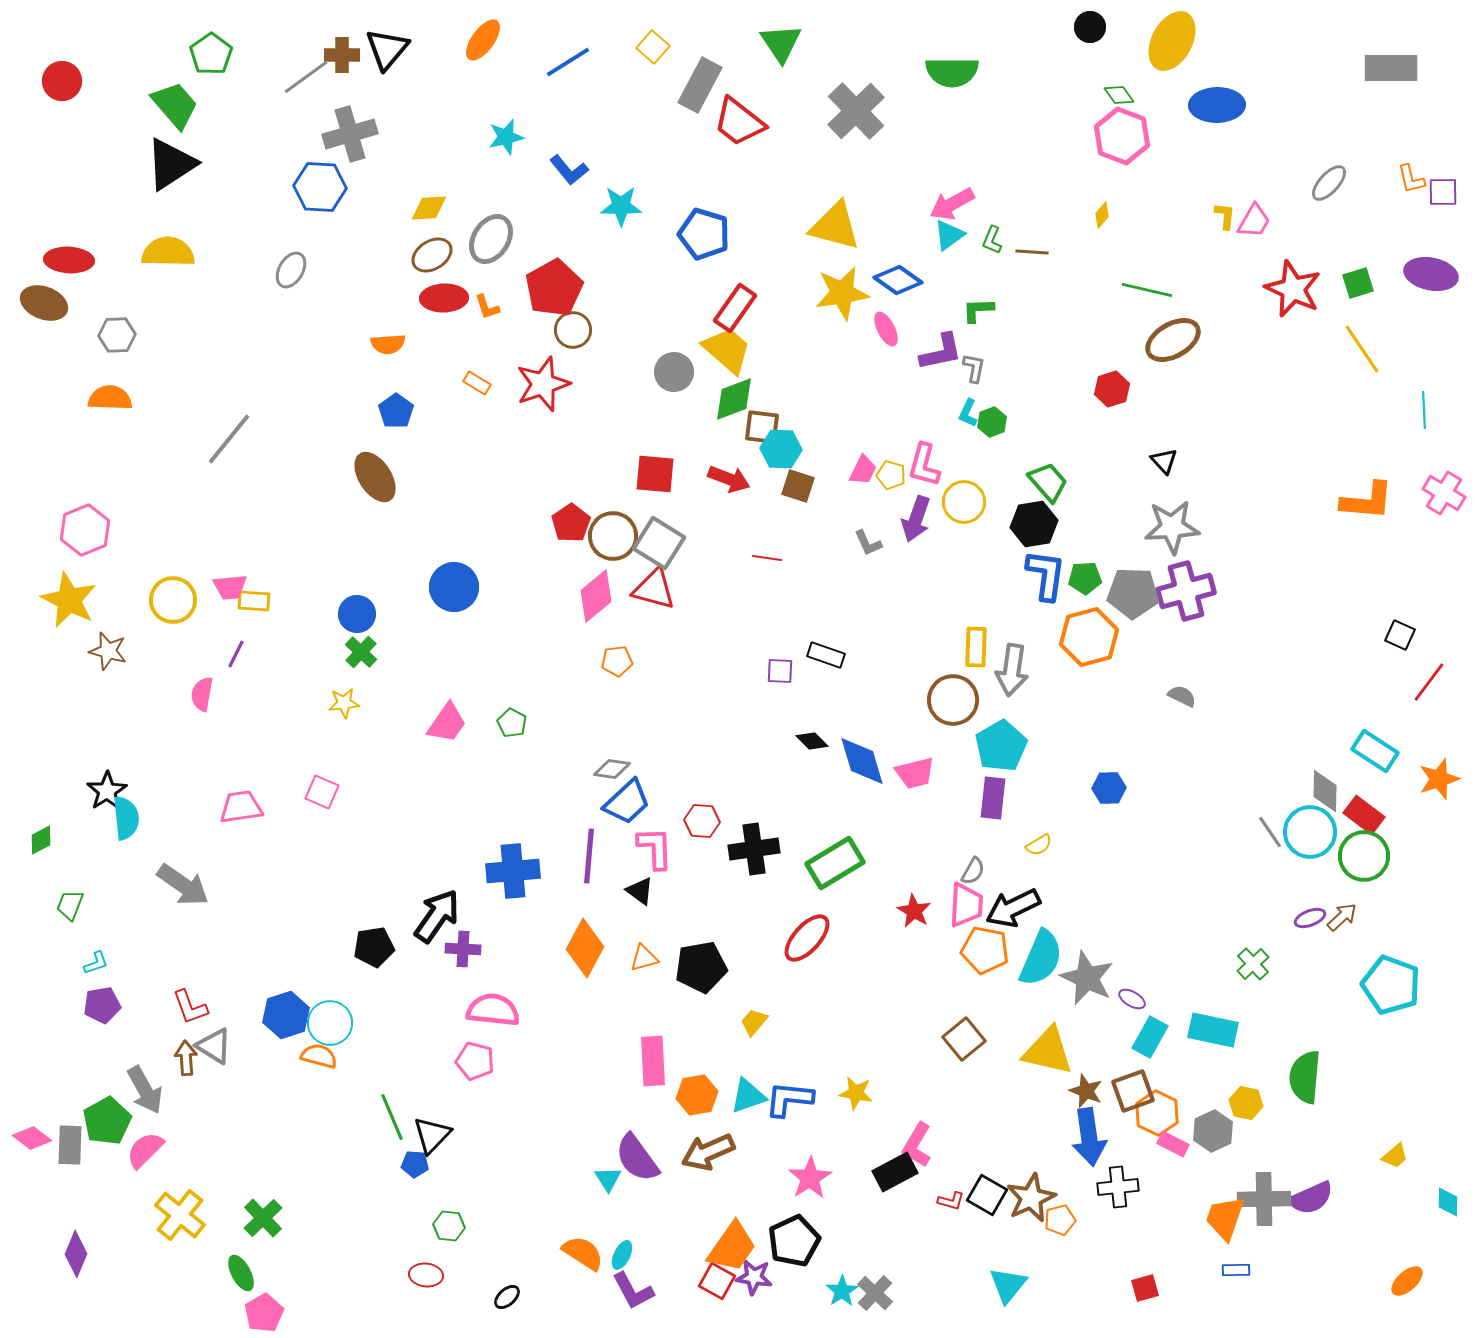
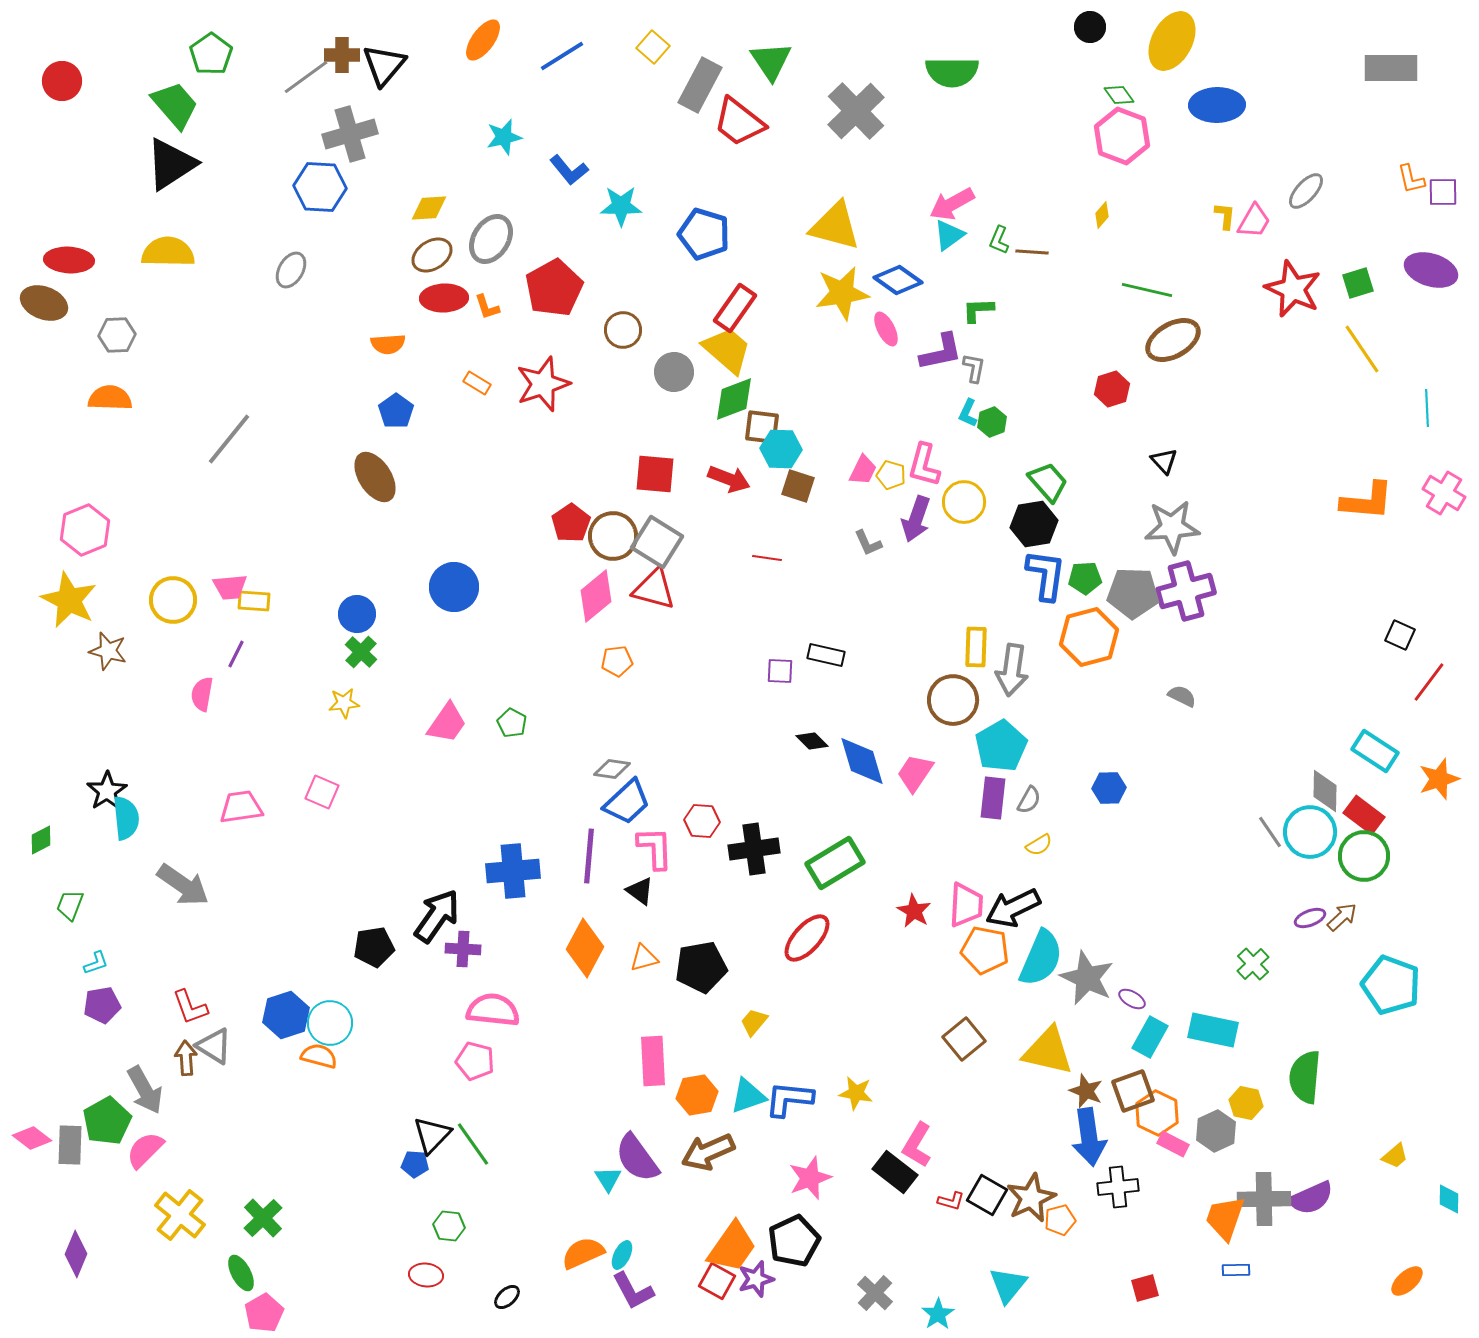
green triangle at (781, 43): moved 10 px left, 18 px down
black triangle at (387, 49): moved 3 px left, 16 px down
blue line at (568, 62): moved 6 px left, 6 px up
cyan star at (506, 137): moved 2 px left
gray ellipse at (1329, 183): moved 23 px left, 8 px down
green L-shape at (992, 240): moved 7 px right
purple ellipse at (1431, 274): moved 4 px up; rotated 6 degrees clockwise
brown circle at (573, 330): moved 50 px right
cyan line at (1424, 410): moved 3 px right, 2 px up
gray square at (659, 543): moved 2 px left, 1 px up
black rectangle at (826, 655): rotated 6 degrees counterclockwise
pink trapezoid at (915, 773): rotated 138 degrees clockwise
gray semicircle at (973, 871): moved 56 px right, 71 px up
green line at (392, 1117): moved 81 px right, 27 px down; rotated 12 degrees counterclockwise
gray hexagon at (1213, 1131): moved 3 px right
black rectangle at (895, 1172): rotated 66 degrees clockwise
pink star at (810, 1178): rotated 12 degrees clockwise
cyan diamond at (1448, 1202): moved 1 px right, 3 px up
orange semicircle at (583, 1253): rotated 57 degrees counterclockwise
purple star at (754, 1277): moved 2 px right, 2 px down; rotated 24 degrees counterclockwise
cyan star at (842, 1291): moved 96 px right, 23 px down
